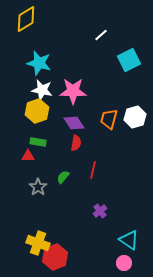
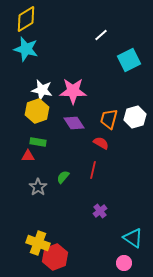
cyan star: moved 13 px left, 14 px up
red semicircle: moved 25 px right; rotated 70 degrees counterclockwise
cyan triangle: moved 4 px right, 2 px up
